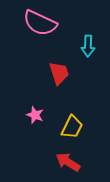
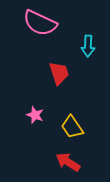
yellow trapezoid: rotated 120 degrees clockwise
